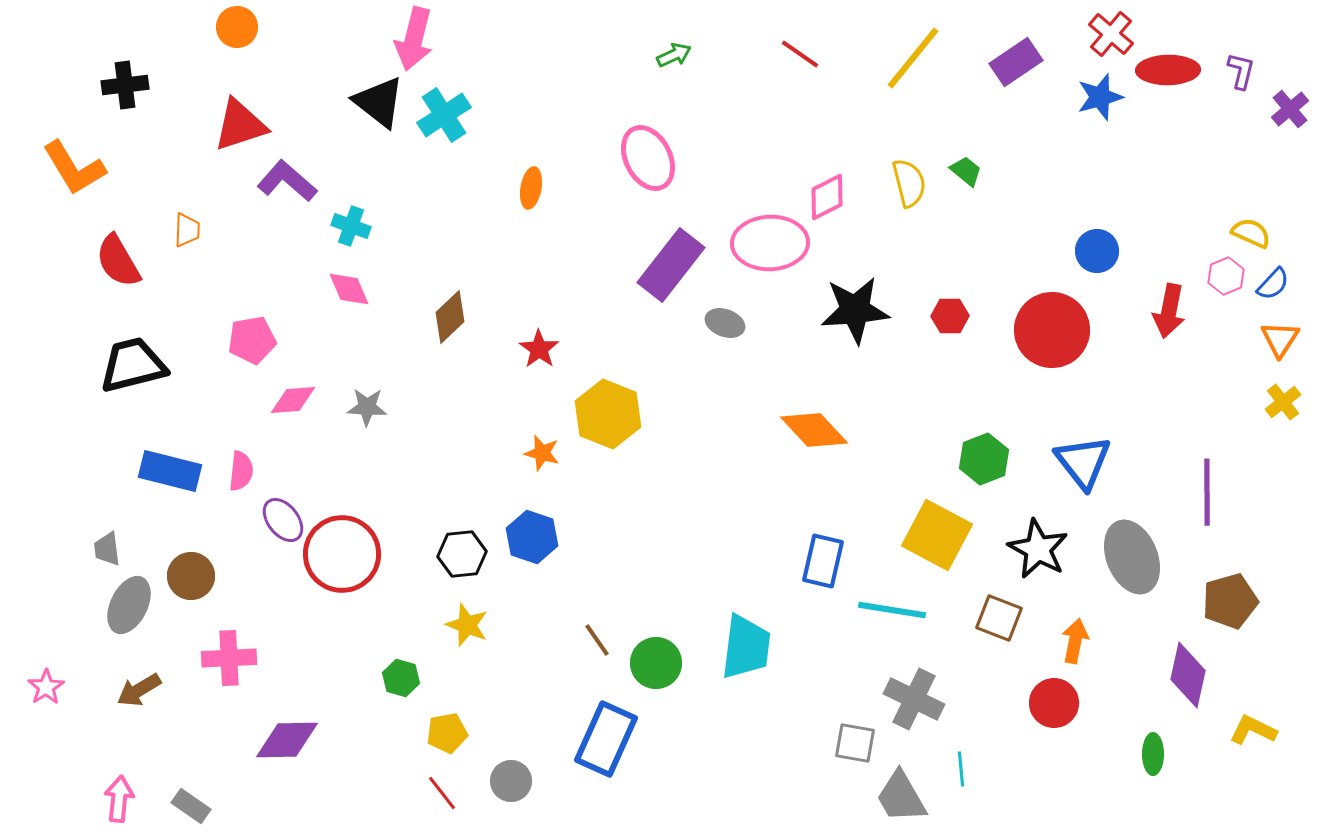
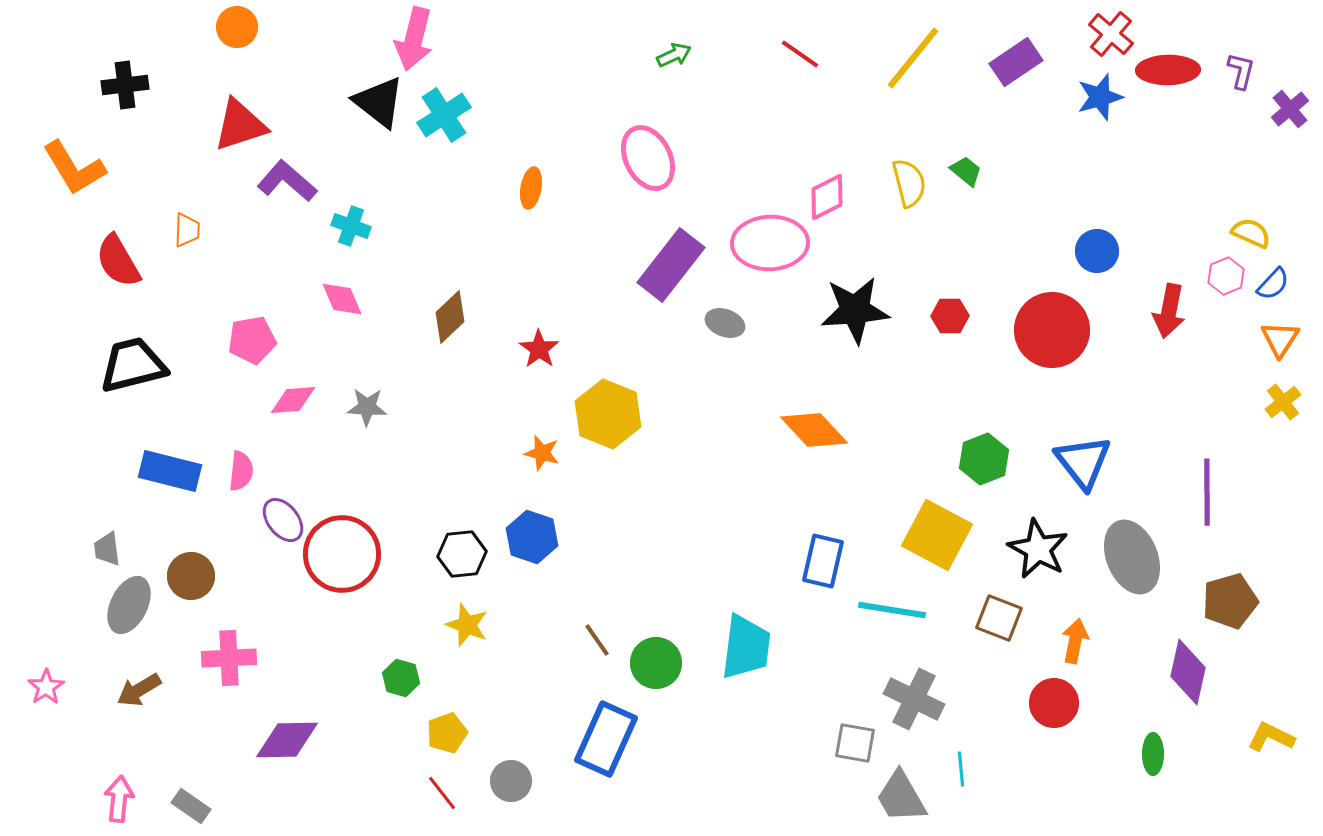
pink diamond at (349, 289): moved 7 px left, 10 px down
purple diamond at (1188, 675): moved 3 px up
yellow L-shape at (1253, 730): moved 18 px right, 7 px down
yellow pentagon at (447, 733): rotated 9 degrees counterclockwise
